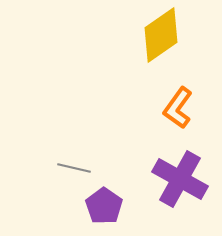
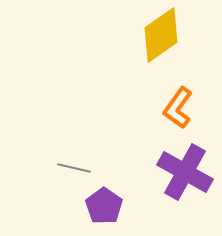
purple cross: moved 5 px right, 7 px up
